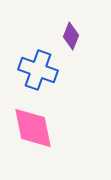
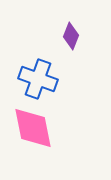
blue cross: moved 9 px down
